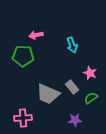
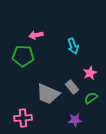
cyan arrow: moved 1 px right, 1 px down
pink star: rotated 24 degrees clockwise
